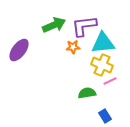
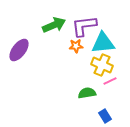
orange star: moved 3 px right, 1 px up
